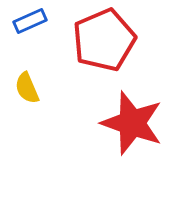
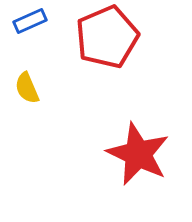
red pentagon: moved 3 px right, 3 px up
red star: moved 6 px right, 31 px down; rotated 6 degrees clockwise
